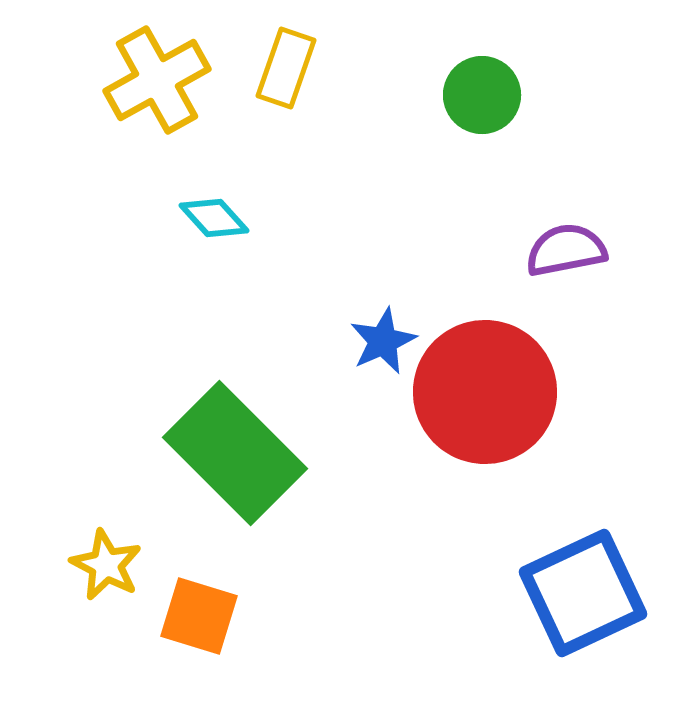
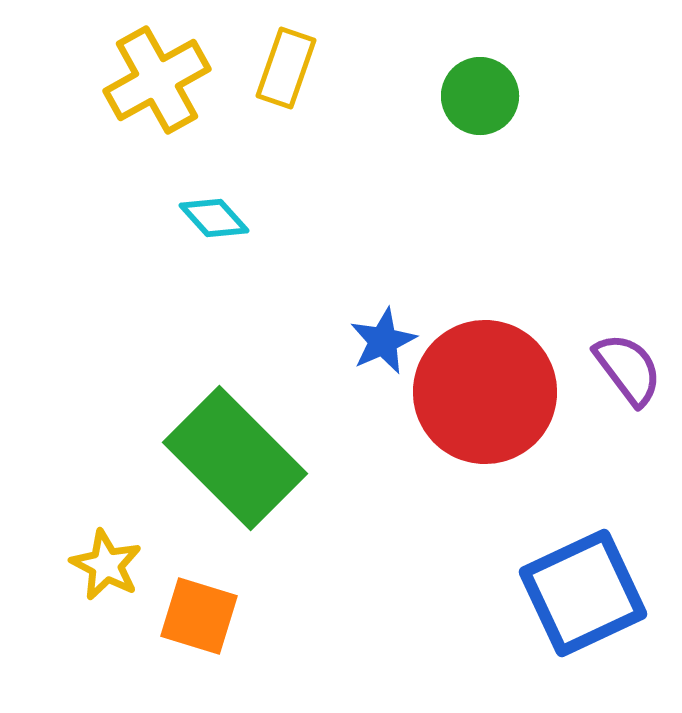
green circle: moved 2 px left, 1 px down
purple semicircle: moved 62 px right, 119 px down; rotated 64 degrees clockwise
green rectangle: moved 5 px down
